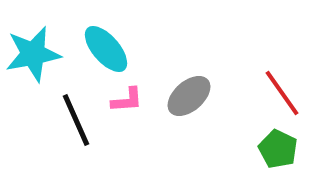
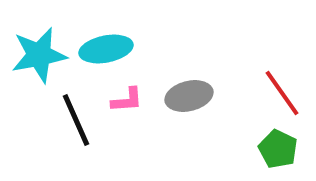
cyan ellipse: rotated 60 degrees counterclockwise
cyan star: moved 6 px right, 1 px down
gray ellipse: rotated 27 degrees clockwise
